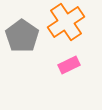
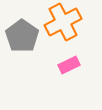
orange cross: moved 3 px left; rotated 6 degrees clockwise
